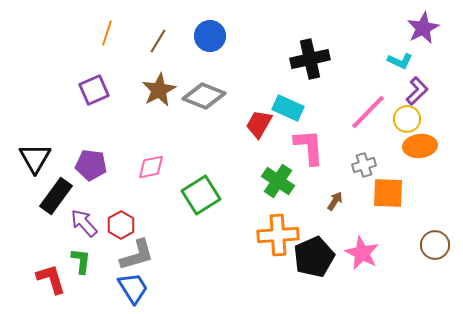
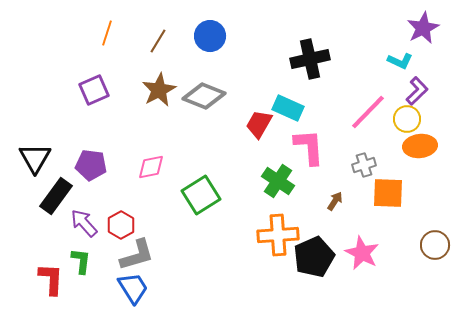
red L-shape: rotated 20 degrees clockwise
